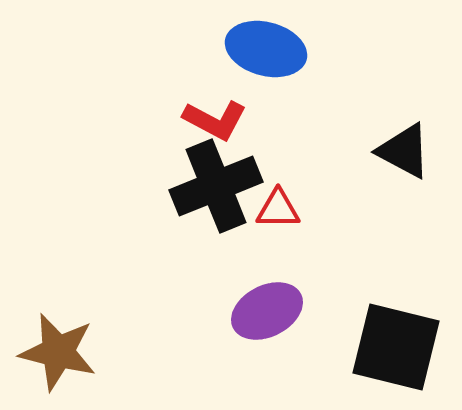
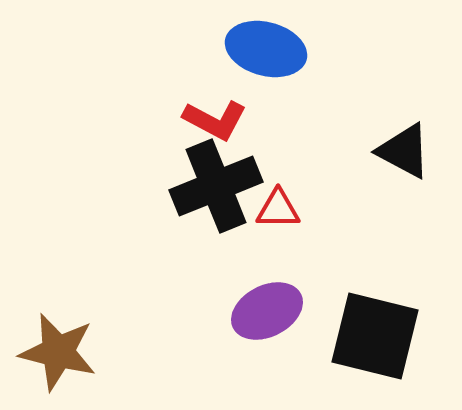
black square: moved 21 px left, 11 px up
